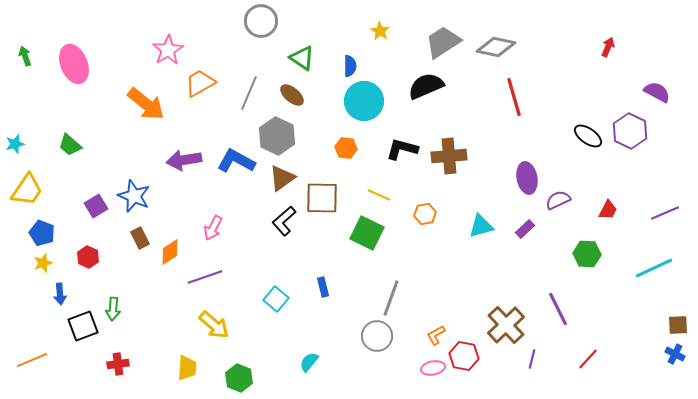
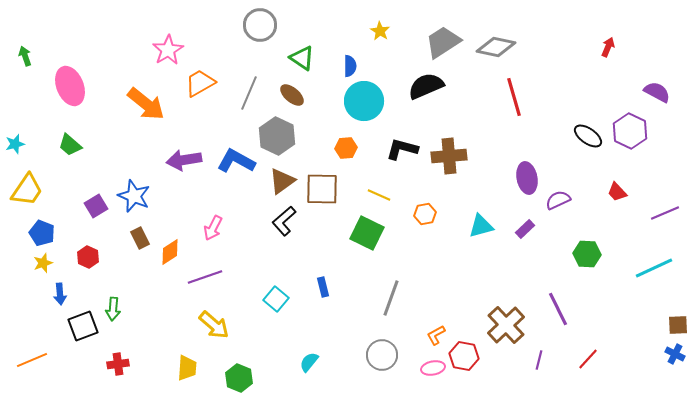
gray circle at (261, 21): moved 1 px left, 4 px down
pink ellipse at (74, 64): moved 4 px left, 22 px down
orange hexagon at (346, 148): rotated 10 degrees counterclockwise
brown triangle at (282, 178): moved 3 px down
brown square at (322, 198): moved 9 px up
red trapezoid at (608, 210): moved 9 px right, 18 px up; rotated 110 degrees clockwise
gray circle at (377, 336): moved 5 px right, 19 px down
purple line at (532, 359): moved 7 px right, 1 px down
